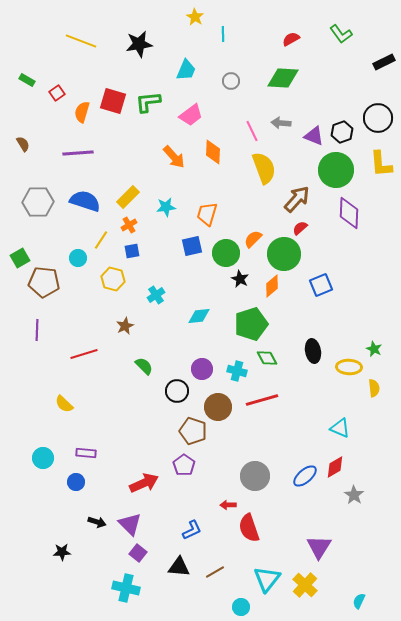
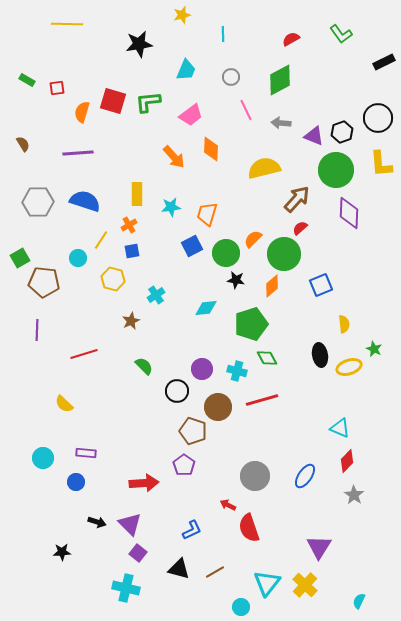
yellow star at (195, 17): moved 13 px left, 2 px up; rotated 24 degrees clockwise
yellow line at (81, 41): moved 14 px left, 17 px up; rotated 20 degrees counterclockwise
green diamond at (283, 78): moved 3 px left, 2 px down; rotated 32 degrees counterclockwise
gray circle at (231, 81): moved 4 px up
red square at (57, 93): moved 5 px up; rotated 28 degrees clockwise
pink line at (252, 131): moved 6 px left, 21 px up
orange diamond at (213, 152): moved 2 px left, 3 px up
yellow semicircle at (264, 168): rotated 84 degrees counterclockwise
yellow rectangle at (128, 197): moved 9 px right, 3 px up; rotated 45 degrees counterclockwise
cyan star at (166, 207): moved 5 px right
blue square at (192, 246): rotated 15 degrees counterclockwise
black star at (240, 279): moved 4 px left, 1 px down; rotated 18 degrees counterclockwise
cyan diamond at (199, 316): moved 7 px right, 8 px up
brown star at (125, 326): moved 6 px right, 5 px up
black ellipse at (313, 351): moved 7 px right, 4 px down
yellow ellipse at (349, 367): rotated 20 degrees counterclockwise
yellow semicircle at (374, 388): moved 30 px left, 64 px up
red diamond at (335, 467): moved 12 px right, 6 px up; rotated 15 degrees counterclockwise
blue ellipse at (305, 476): rotated 15 degrees counterclockwise
red arrow at (144, 483): rotated 20 degrees clockwise
red arrow at (228, 505): rotated 28 degrees clockwise
black triangle at (179, 567): moved 2 px down; rotated 10 degrees clockwise
cyan triangle at (267, 579): moved 4 px down
